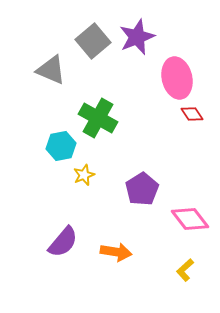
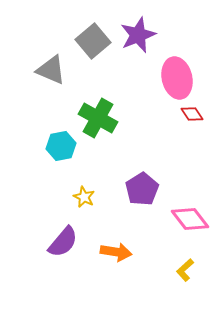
purple star: moved 1 px right, 2 px up
yellow star: moved 22 px down; rotated 25 degrees counterclockwise
